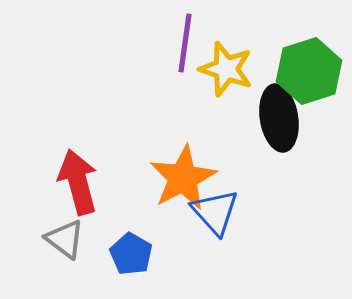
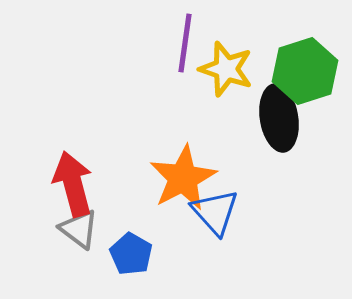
green hexagon: moved 4 px left
red arrow: moved 5 px left, 2 px down
gray triangle: moved 14 px right, 10 px up
